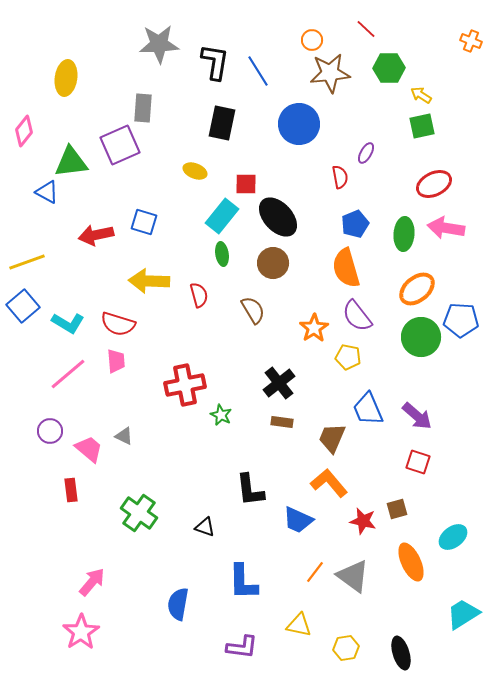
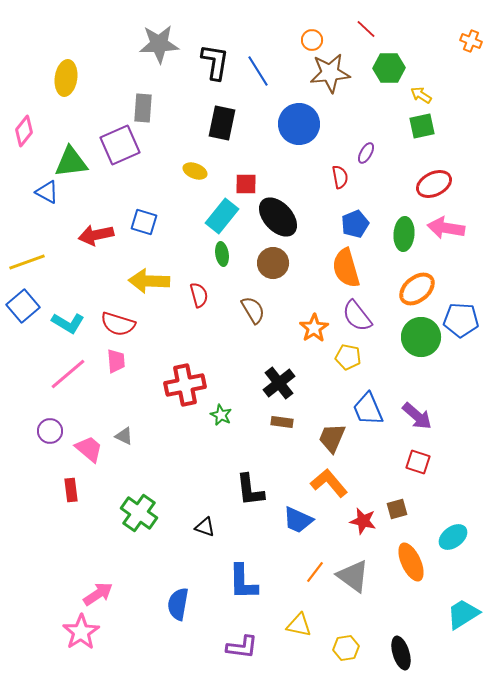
pink arrow at (92, 582): moved 6 px right, 12 px down; rotated 16 degrees clockwise
